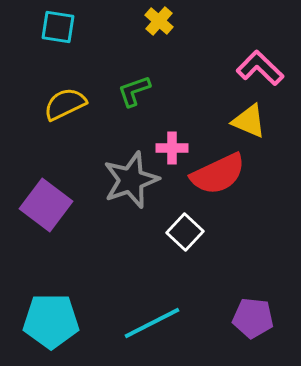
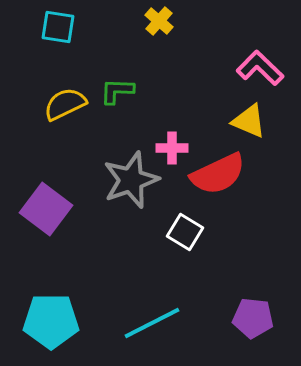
green L-shape: moved 17 px left; rotated 21 degrees clockwise
purple square: moved 4 px down
white square: rotated 12 degrees counterclockwise
